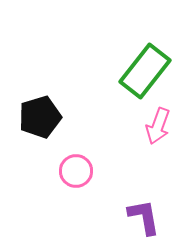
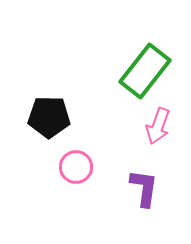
black pentagon: moved 9 px right; rotated 18 degrees clockwise
pink circle: moved 4 px up
purple L-shape: moved 29 px up; rotated 18 degrees clockwise
